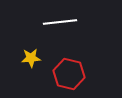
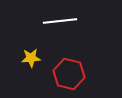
white line: moved 1 px up
